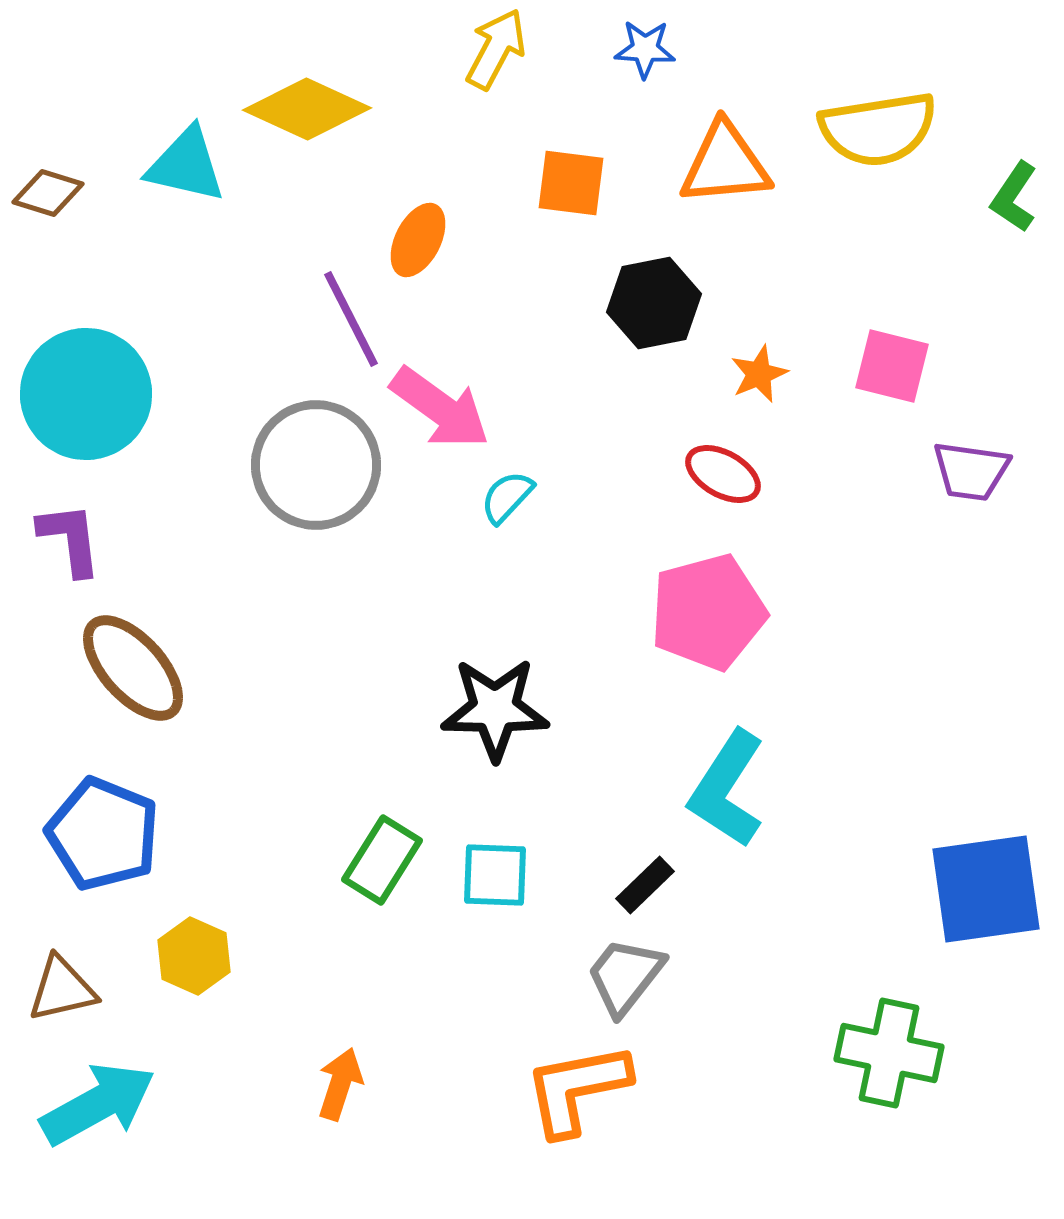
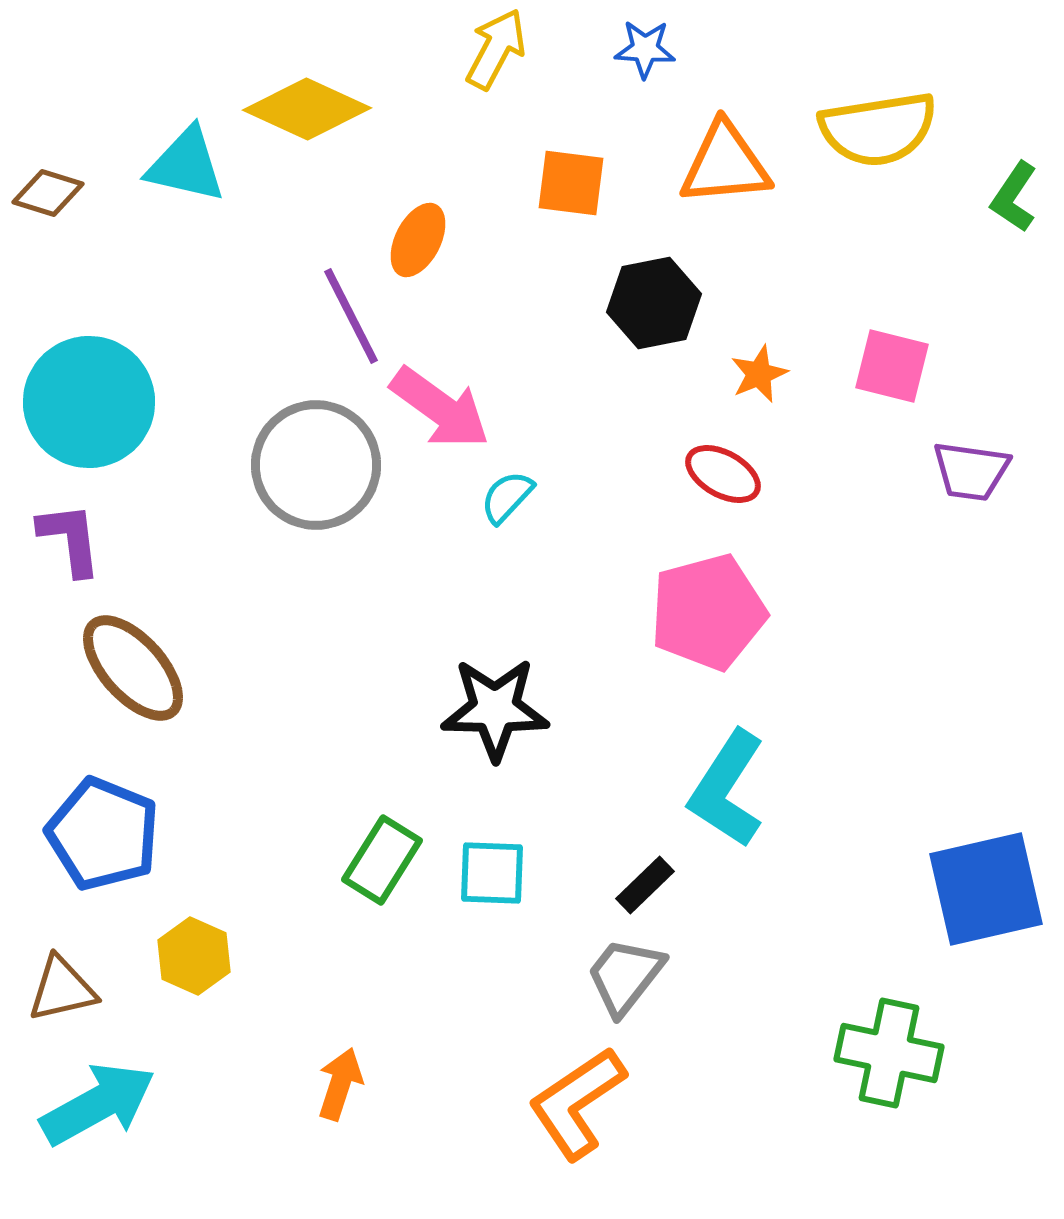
purple line: moved 3 px up
cyan circle: moved 3 px right, 8 px down
cyan square: moved 3 px left, 2 px up
blue square: rotated 5 degrees counterclockwise
orange L-shape: moved 14 px down; rotated 23 degrees counterclockwise
